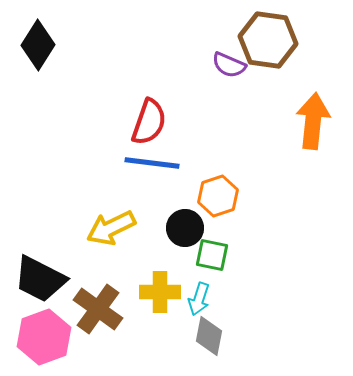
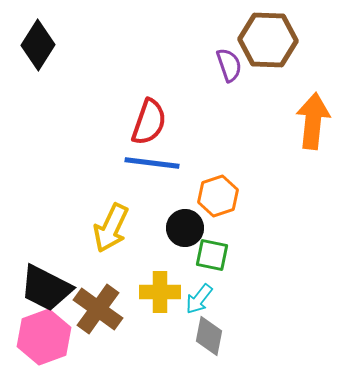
brown hexagon: rotated 6 degrees counterclockwise
purple semicircle: rotated 132 degrees counterclockwise
yellow arrow: rotated 39 degrees counterclockwise
black trapezoid: moved 6 px right, 9 px down
cyan arrow: rotated 20 degrees clockwise
